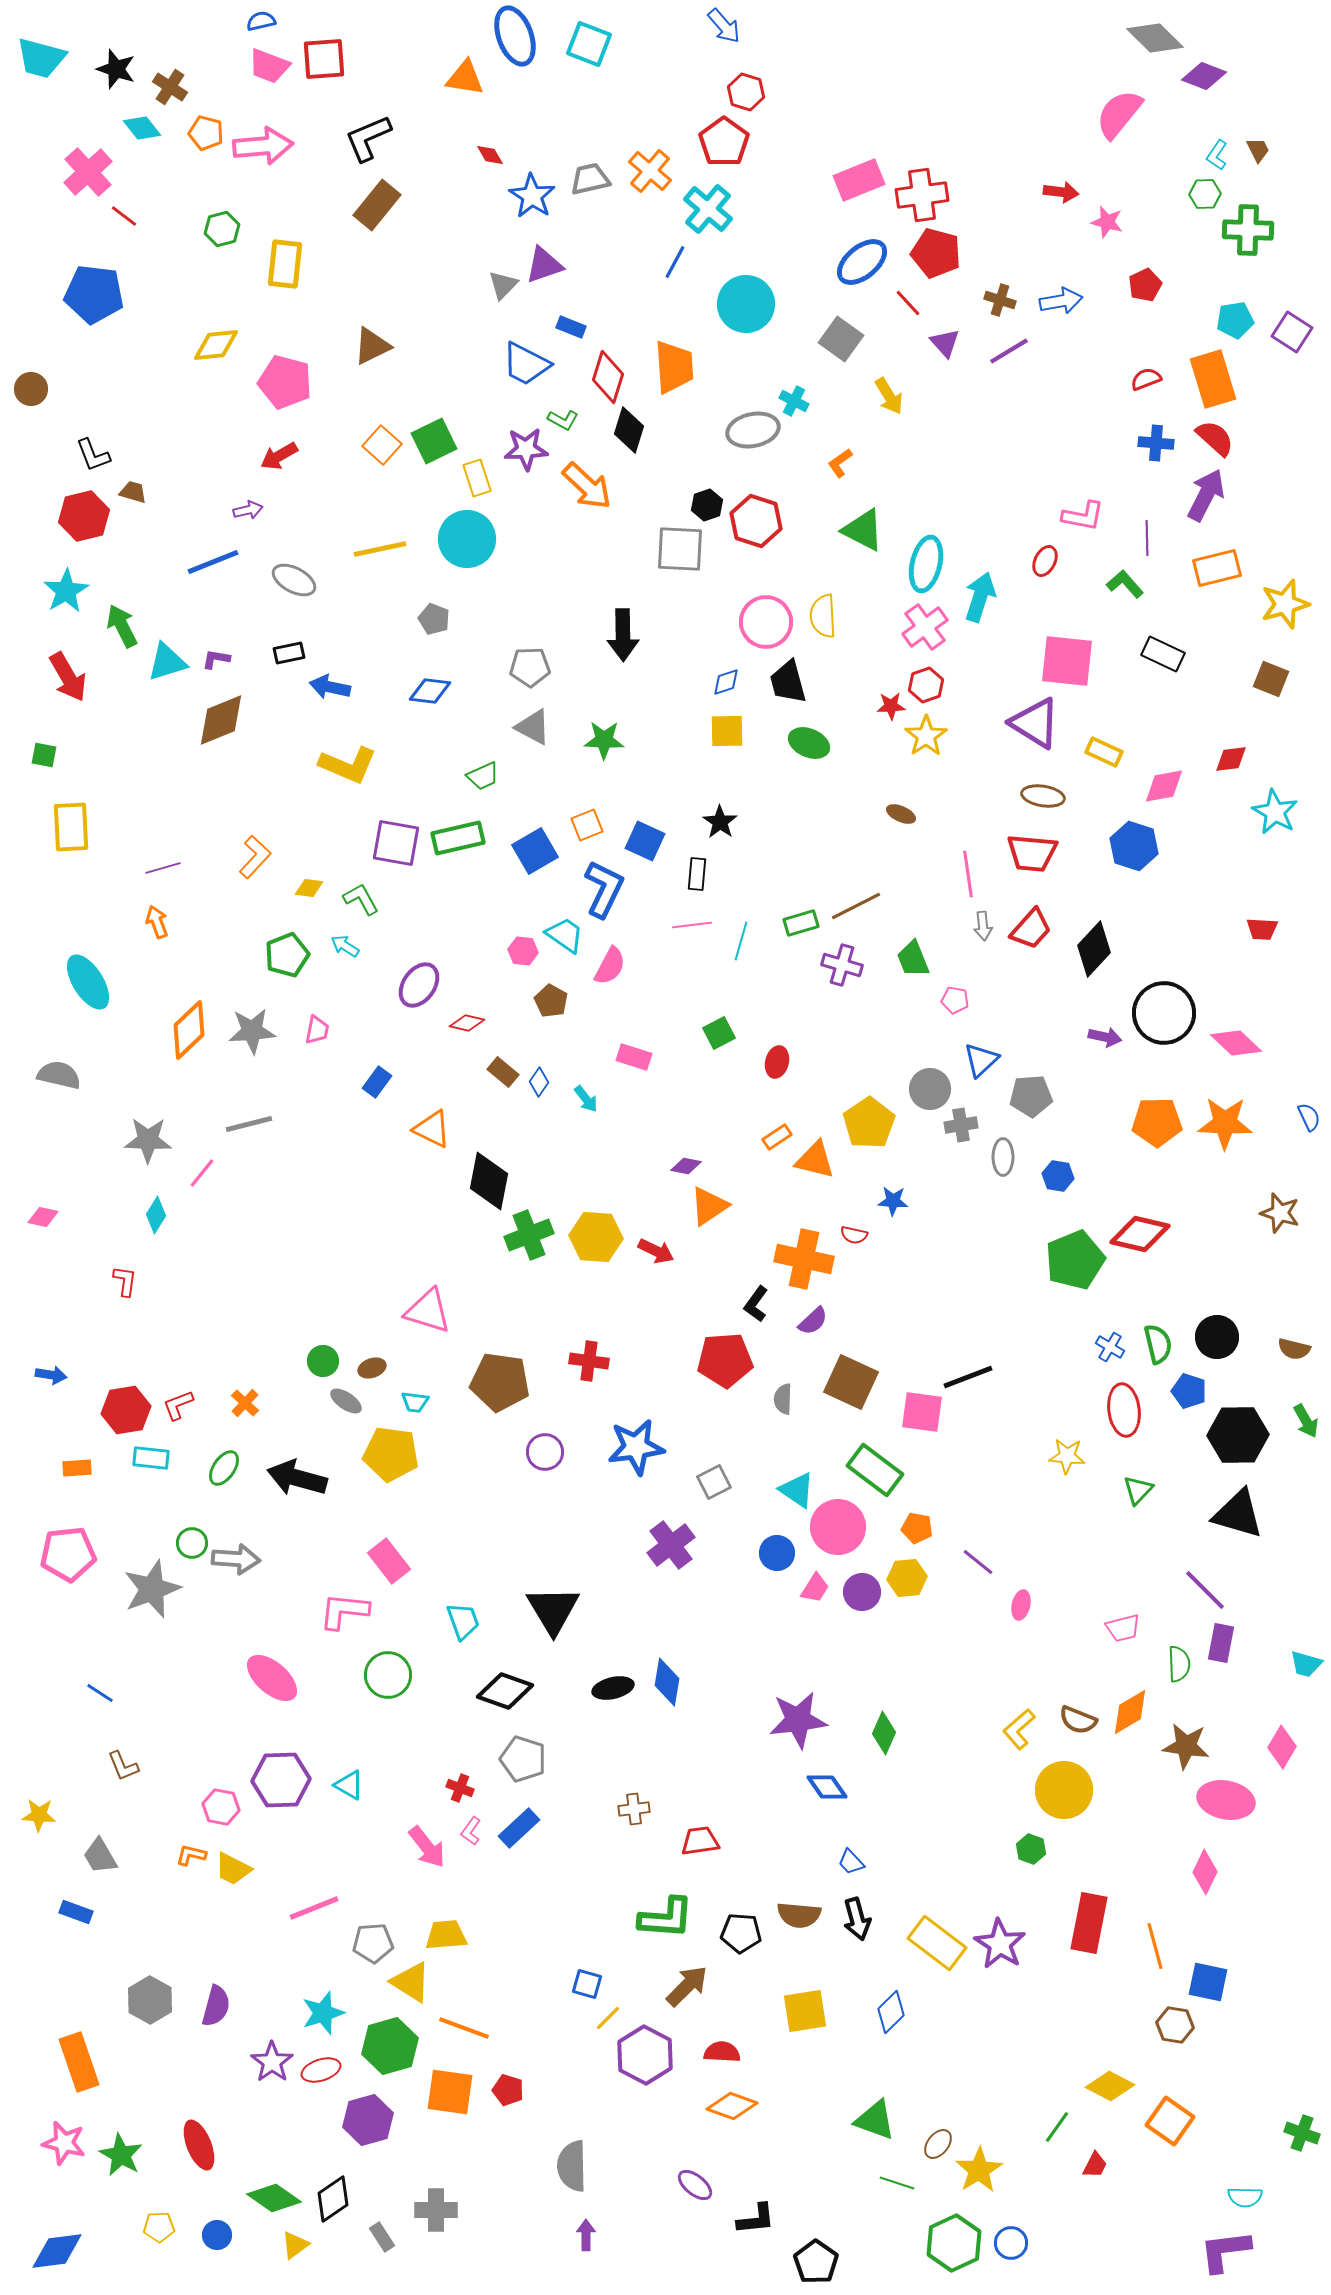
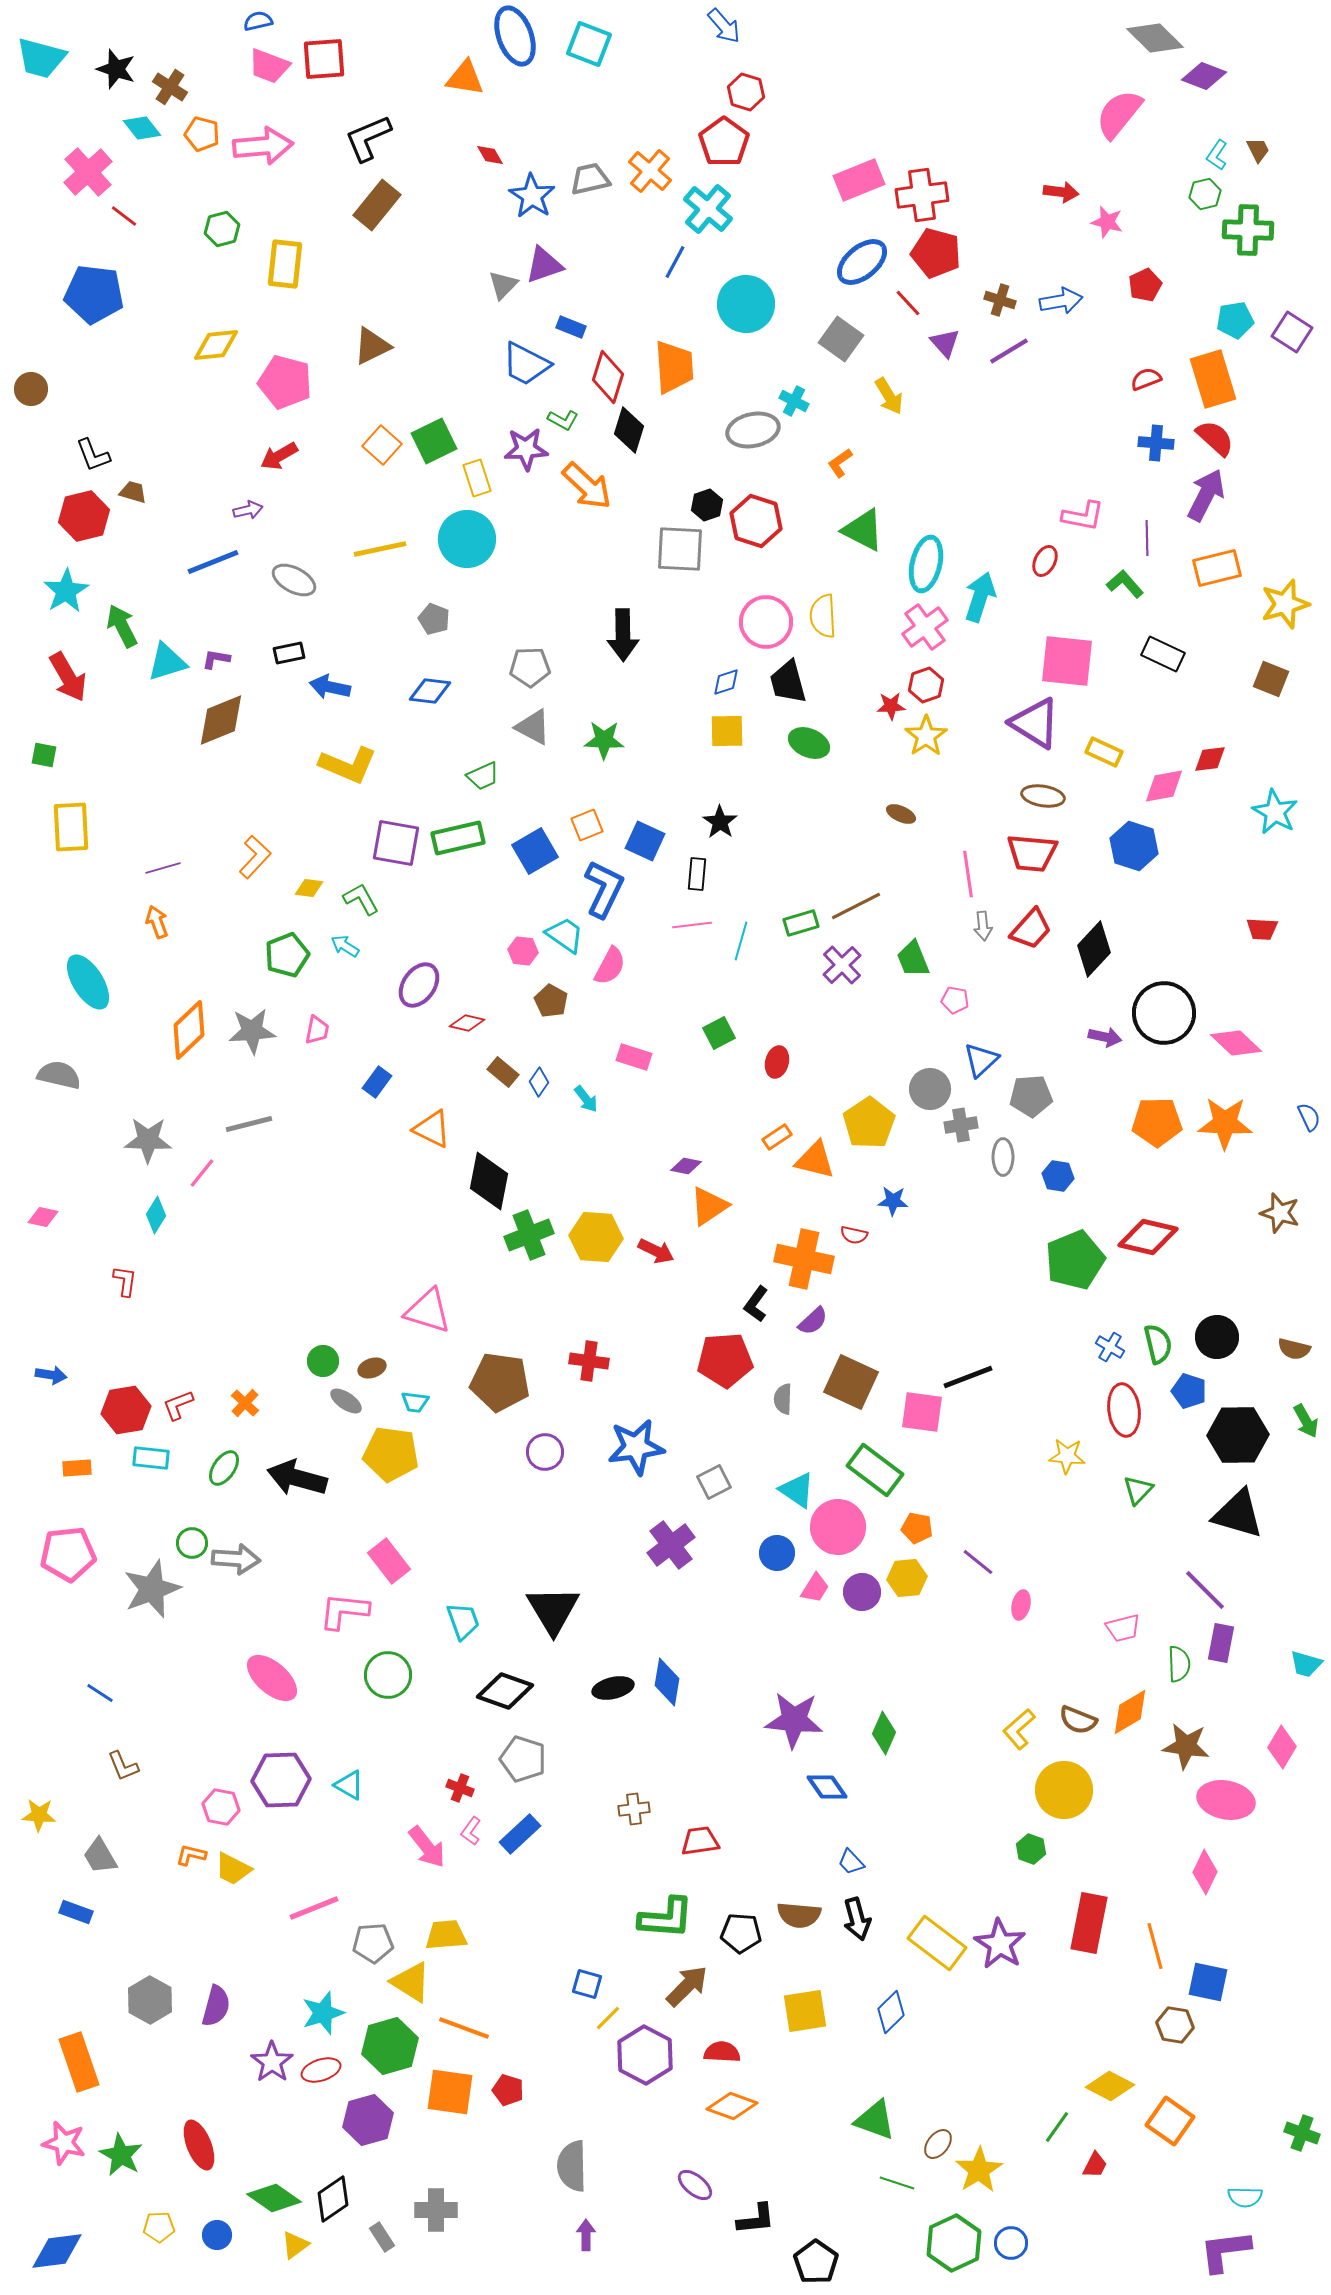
blue semicircle at (261, 21): moved 3 px left
orange pentagon at (206, 133): moved 4 px left, 1 px down
green hexagon at (1205, 194): rotated 12 degrees counterclockwise
red diamond at (1231, 759): moved 21 px left
purple cross at (842, 965): rotated 30 degrees clockwise
red diamond at (1140, 1234): moved 8 px right, 3 px down
purple star at (798, 1720): moved 4 px left; rotated 12 degrees clockwise
blue rectangle at (519, 1828): moved 1 px right, 6 px down
